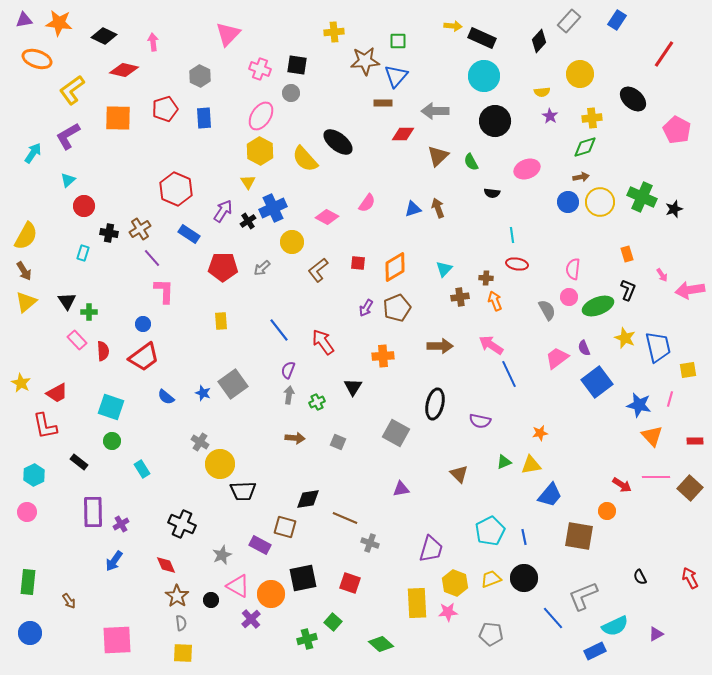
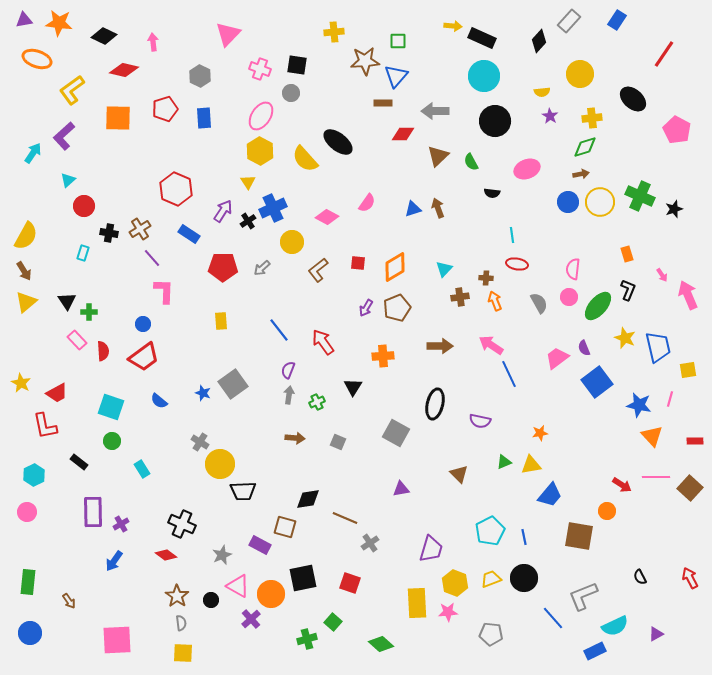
purple L-shape at (68, 136): moved 4 px left; rotated 12 degrees counterclockwise
brown arrow at (581, 177): moved 3 px up
green cross at (642, 197): moved 2 px left, 1 px up
pink arrow at (690, 290): moved 2 px left, 5 px down; rotated 76 degrees clockwise
green ellipse at (598, 306): rotated 28 degrees counterclockwise
gray semicircle at (547, 310): moved 8 px left, 7 px up
blue semicircle at (166, 397): moved 7 px left, 4 px down
gray cross at (370, 543): rotated 36 degrees clockwise
red diamond at (166, 565): moved 10 px up; rotated 30 degrees counterclockwise
